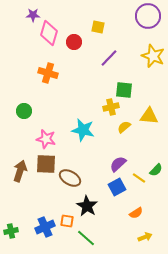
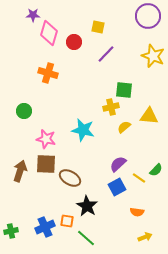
purple line: moved 3 px left, 4 px up
orange semicircle: moved 1 px right, 1 px up; rotated 40 degrees clockwise
